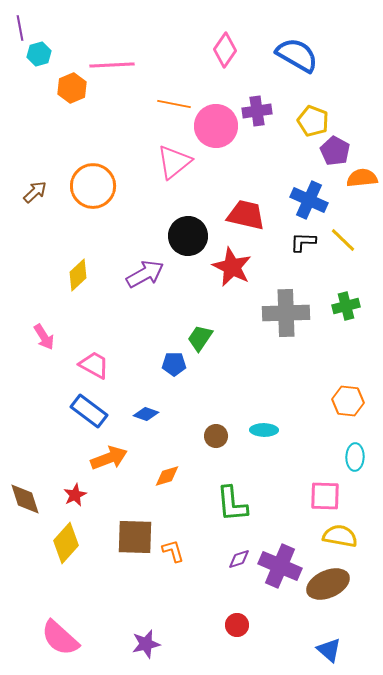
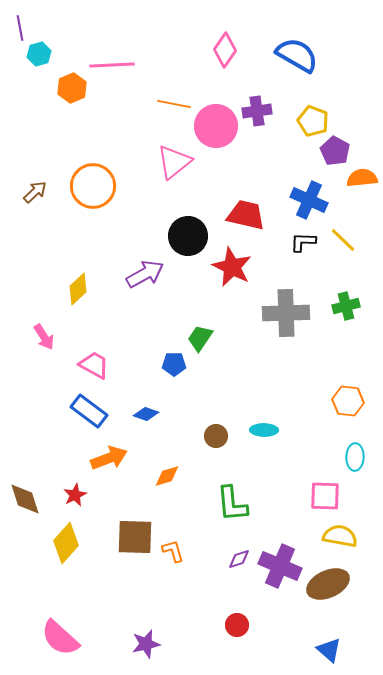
yellow diamond at (78, 275): moved 14 px down
